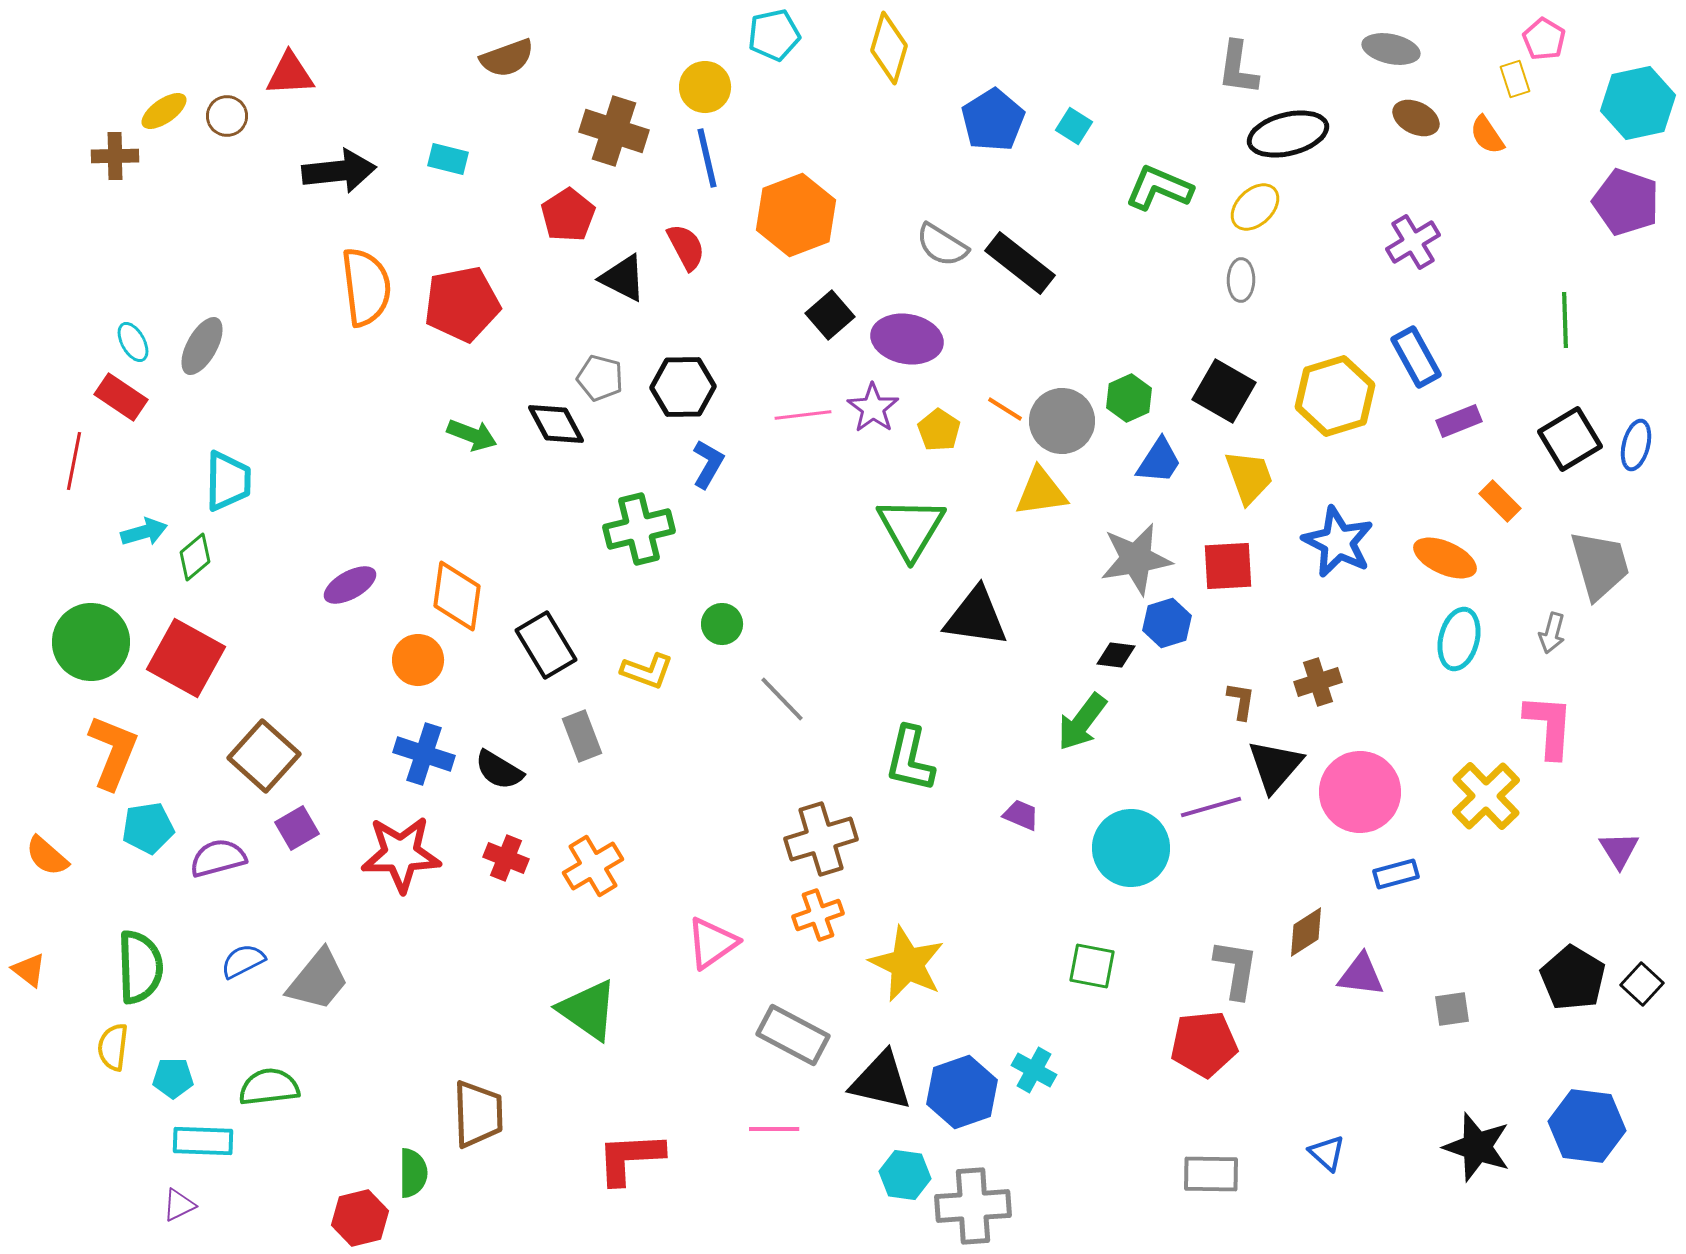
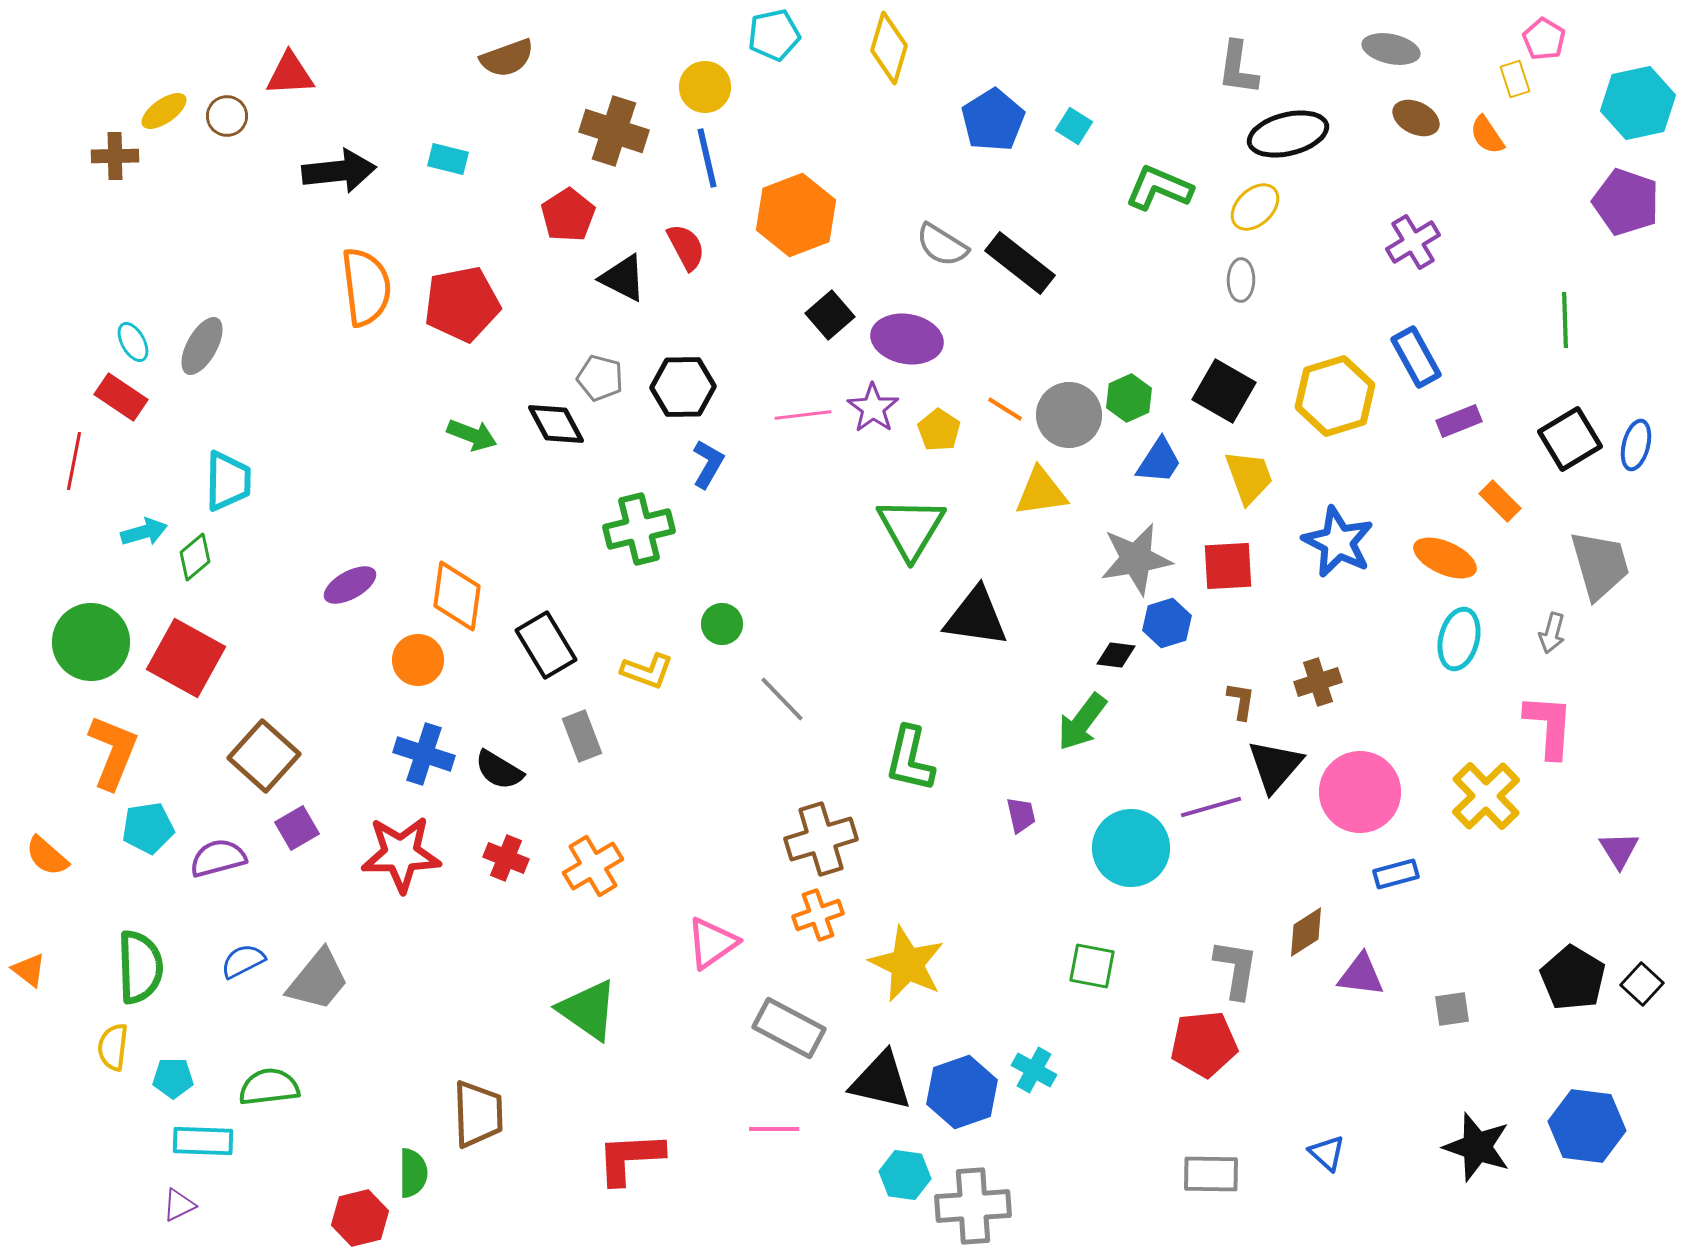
gray circle at (1062, 421): moved 7 px right, 6 px up
purple trapezoid at (1021, 815): rotated 54 degrees clockwise
gray rectangle at (793, 1035): moved 4 px left, 7 px up
